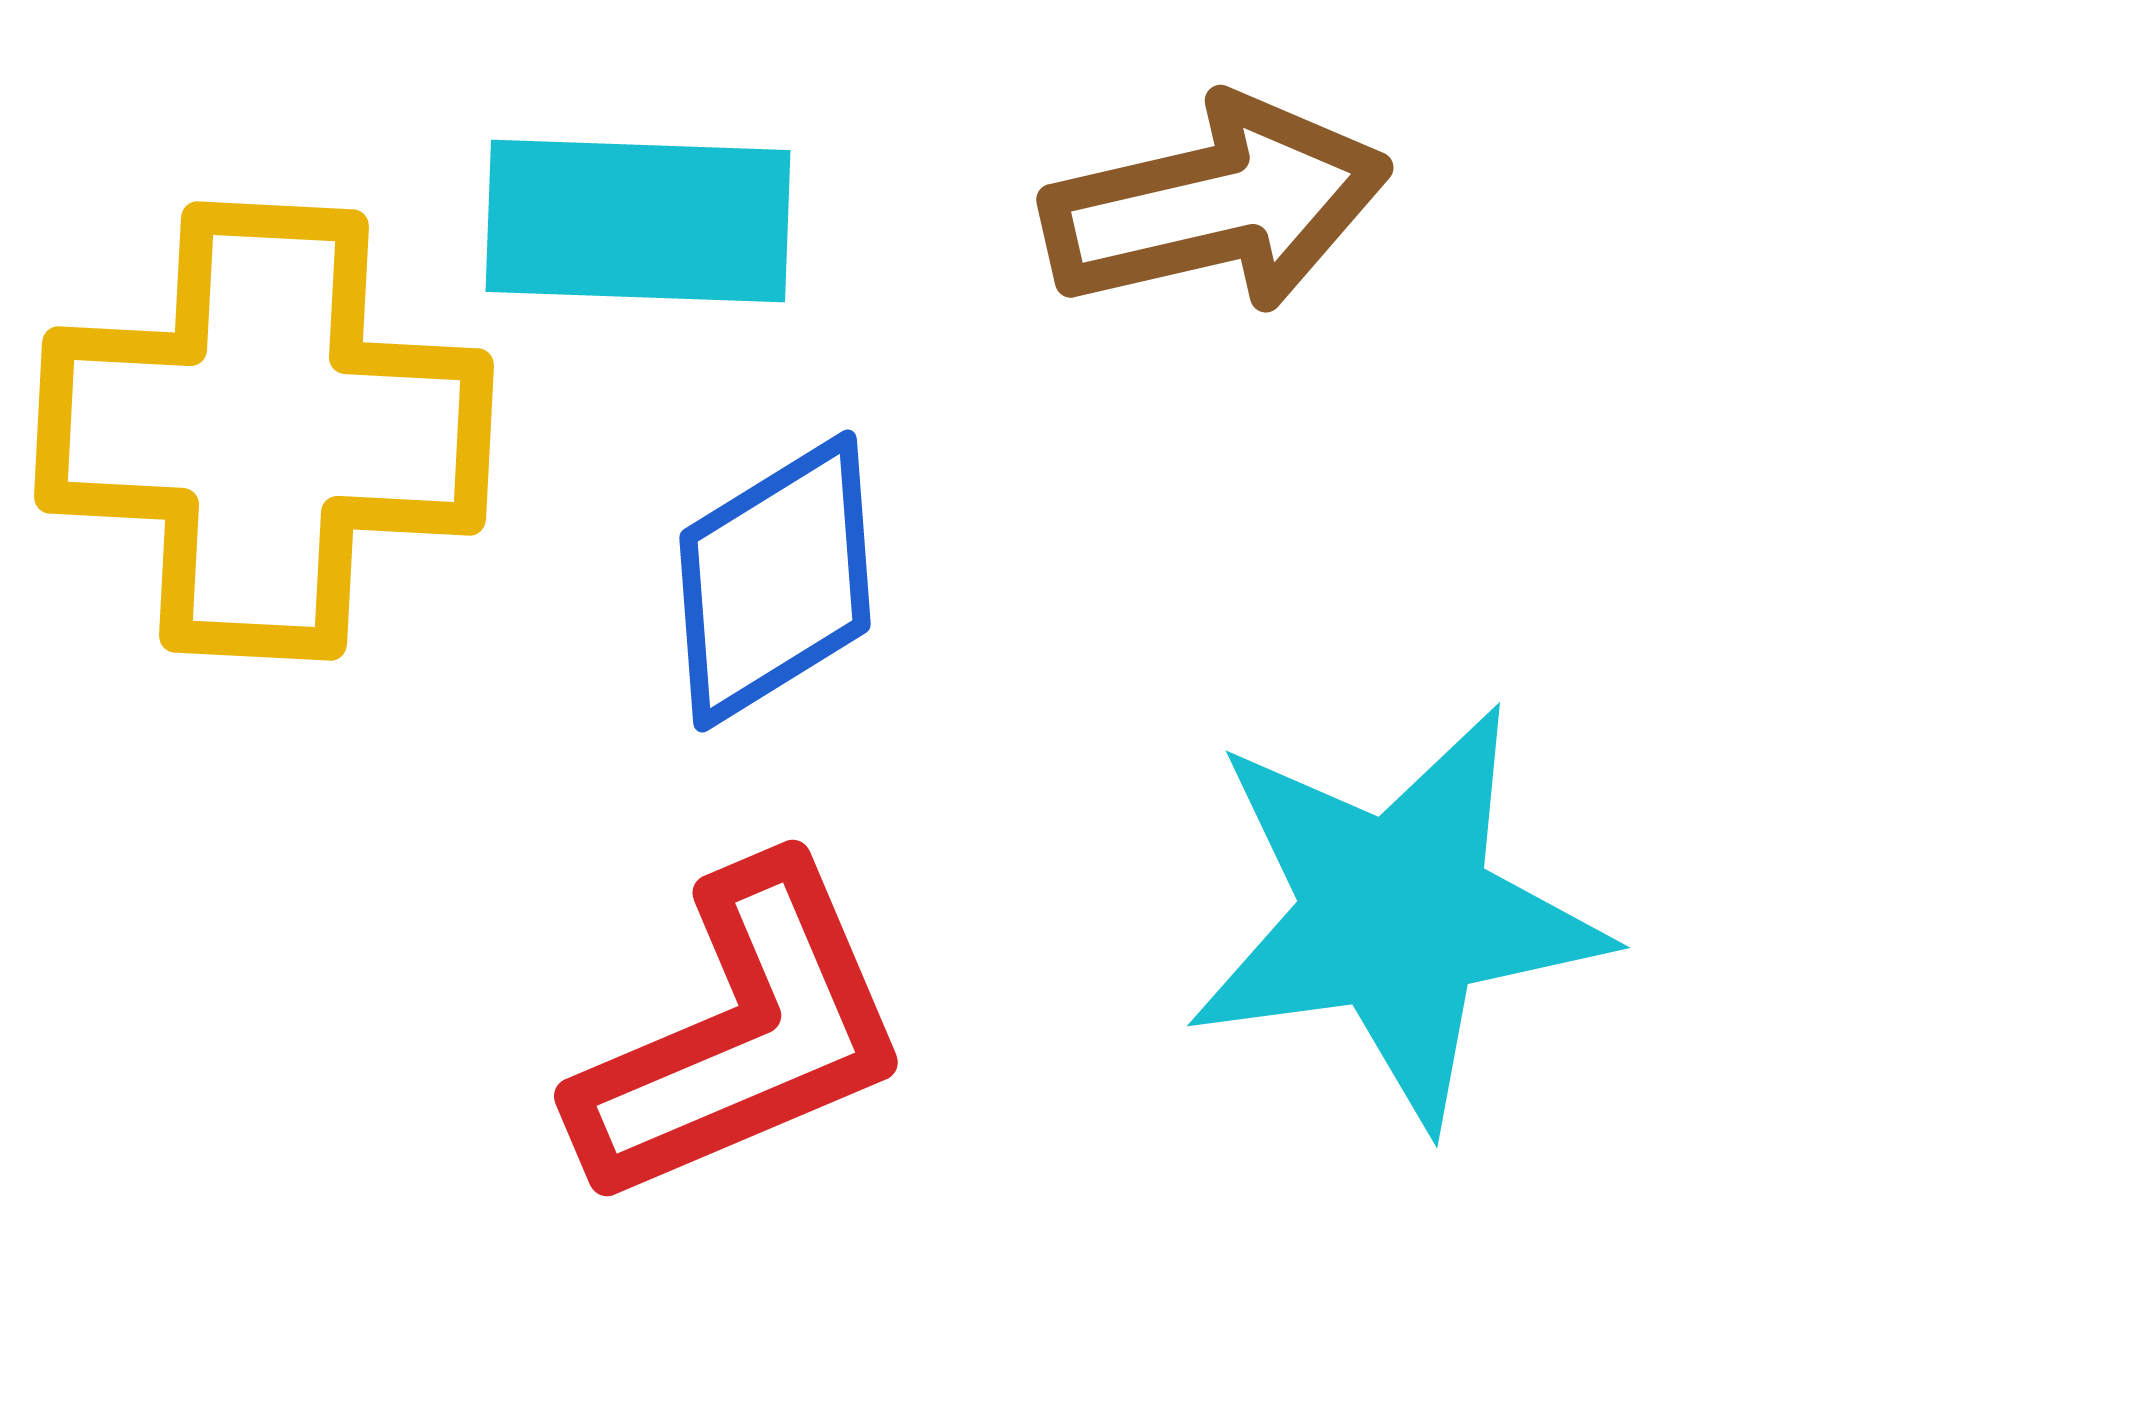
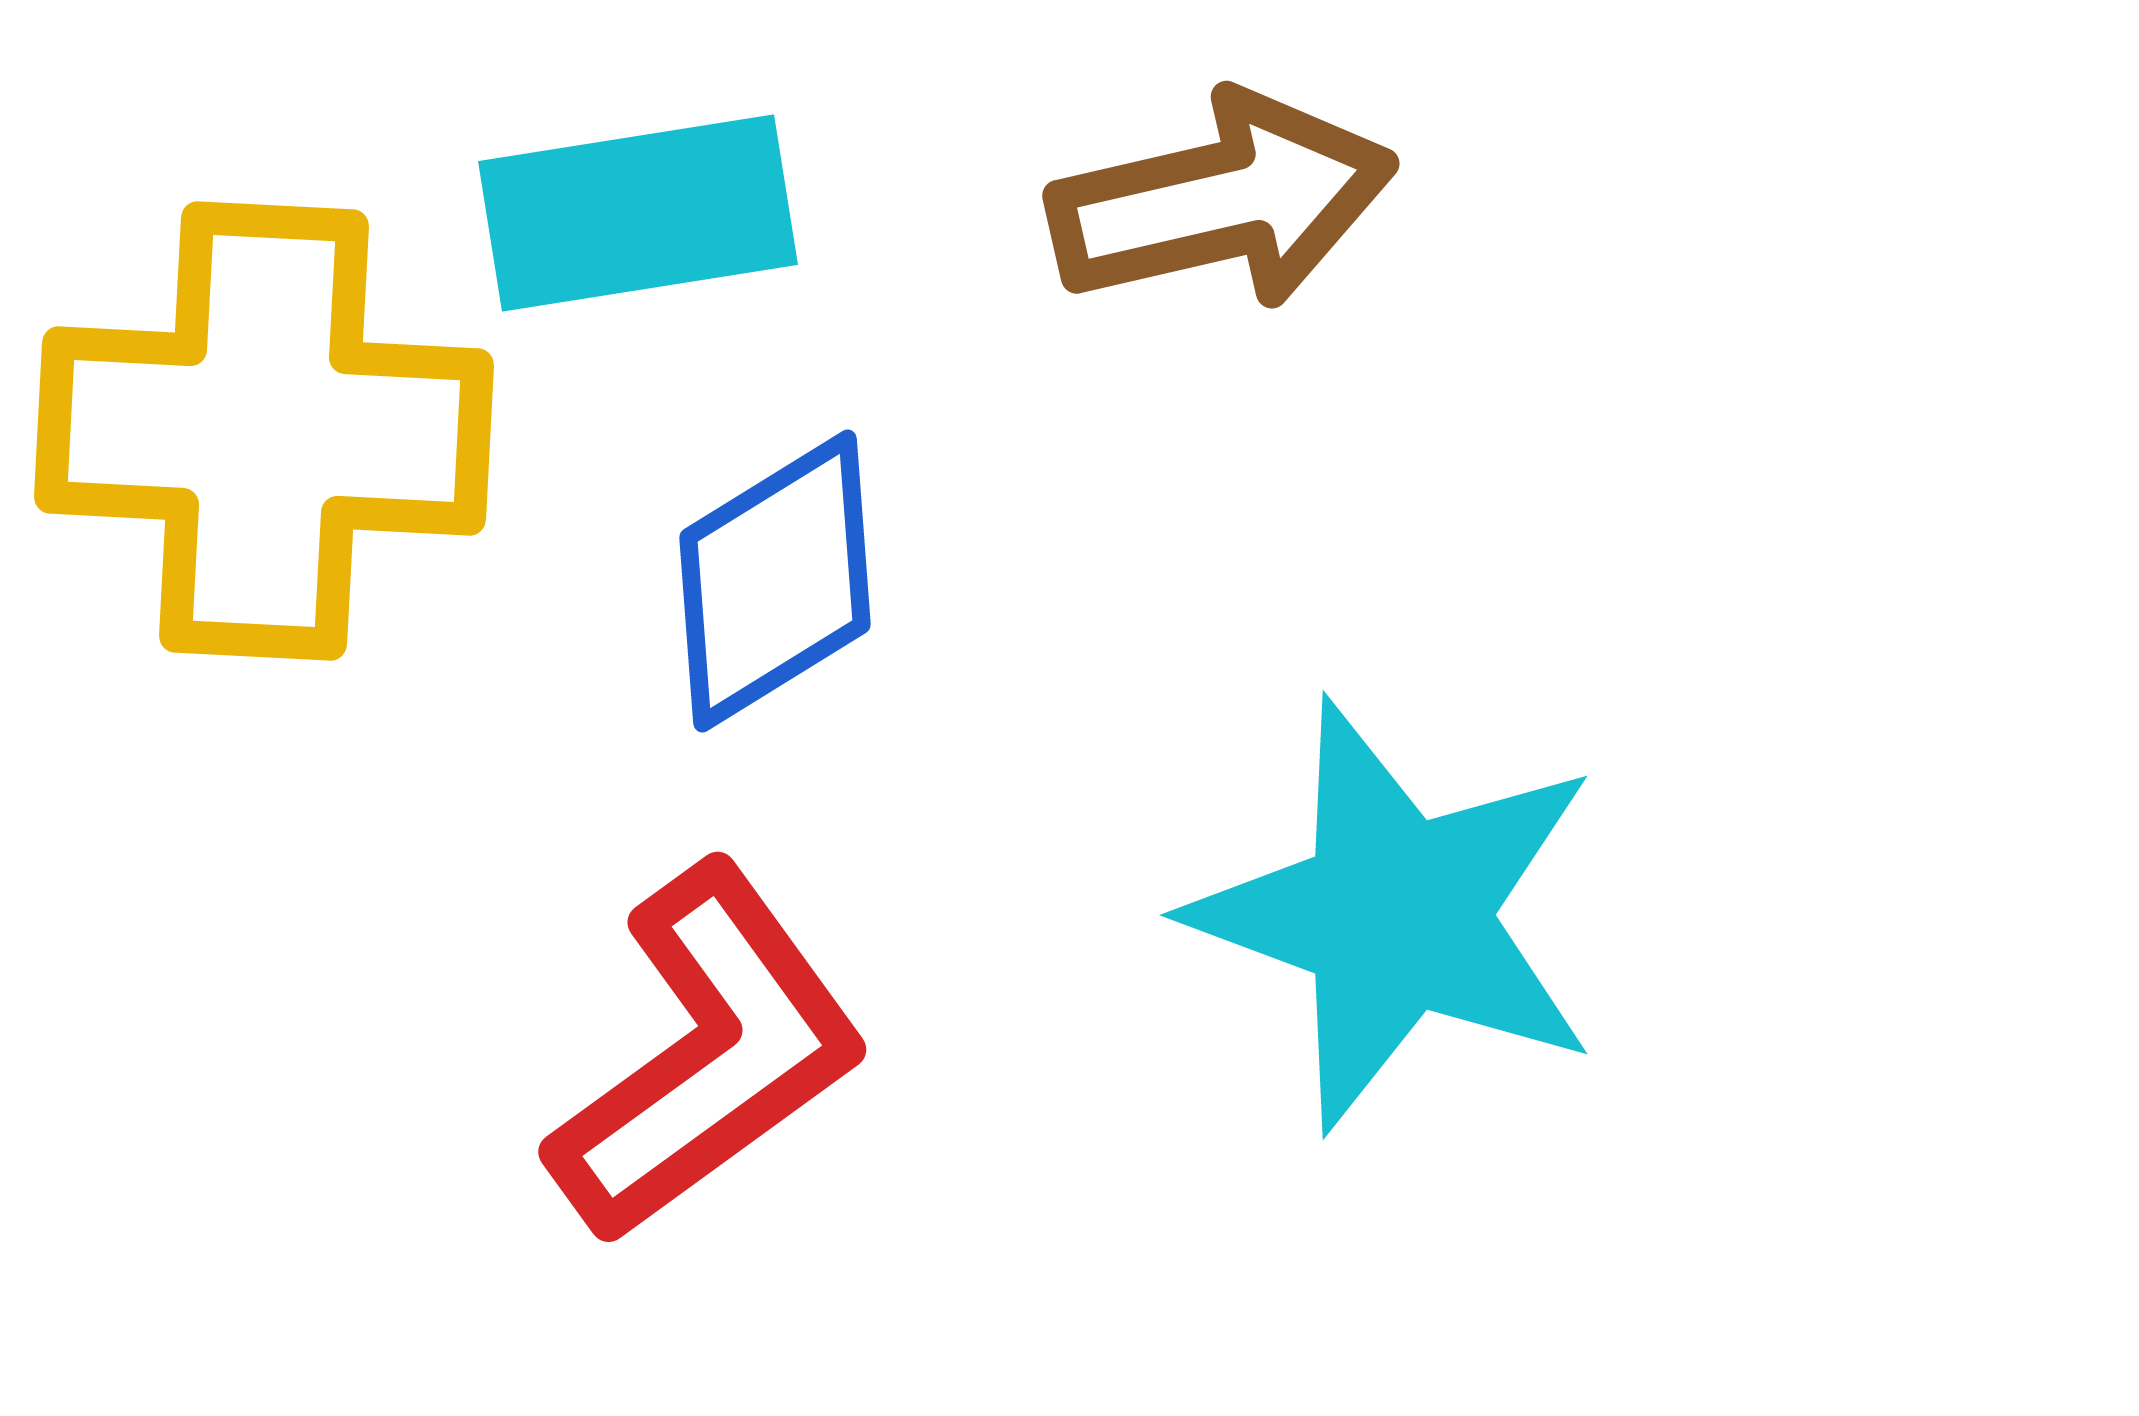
brown arrow: moved 6 px right, 4 px up
cyan rectangle: moved 8 px up; rotated 11 degrees counterclockwise
cyan star: rotated 28 degrees clockwise
red L-shape: moved 34 px left, 19 px down; rotated 13 degrees counterclockwise
